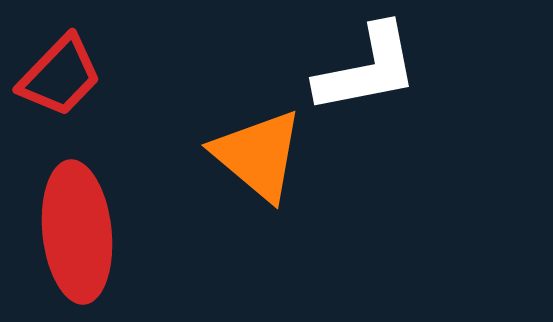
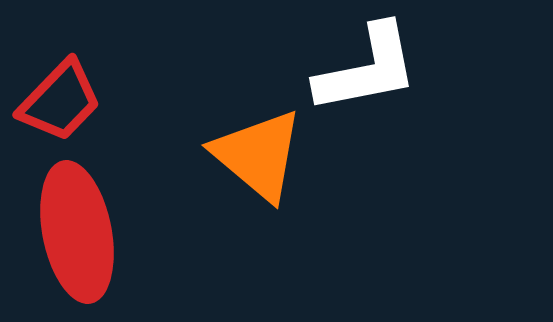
red trapezoid: moved 25 px down
red ellipse: rotated 5 degrees counterclockwise
